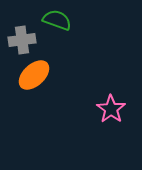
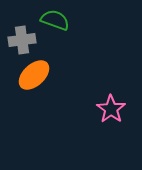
green semicircle: moved 2 px left
